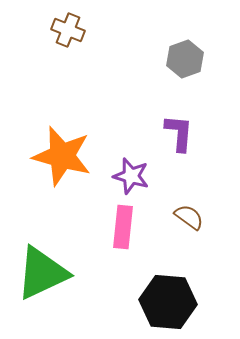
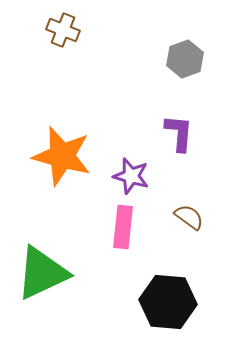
brown cross: moved 5 px left
